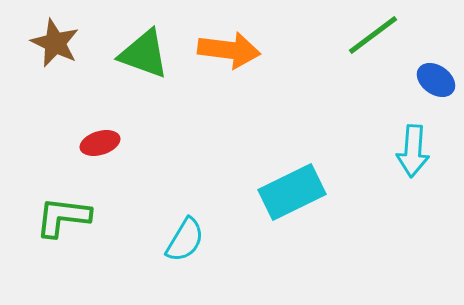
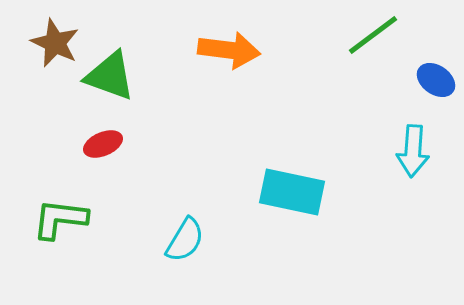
green triangle: moved 34 px left, 22 px down
red ellipse: moved 3 px right, 1 px down; rotated 6 degrees counterclockwise
cyan rectangle: rotated 38 degrees clockwise
green L-shape: moved 3 px left, 2 px down
